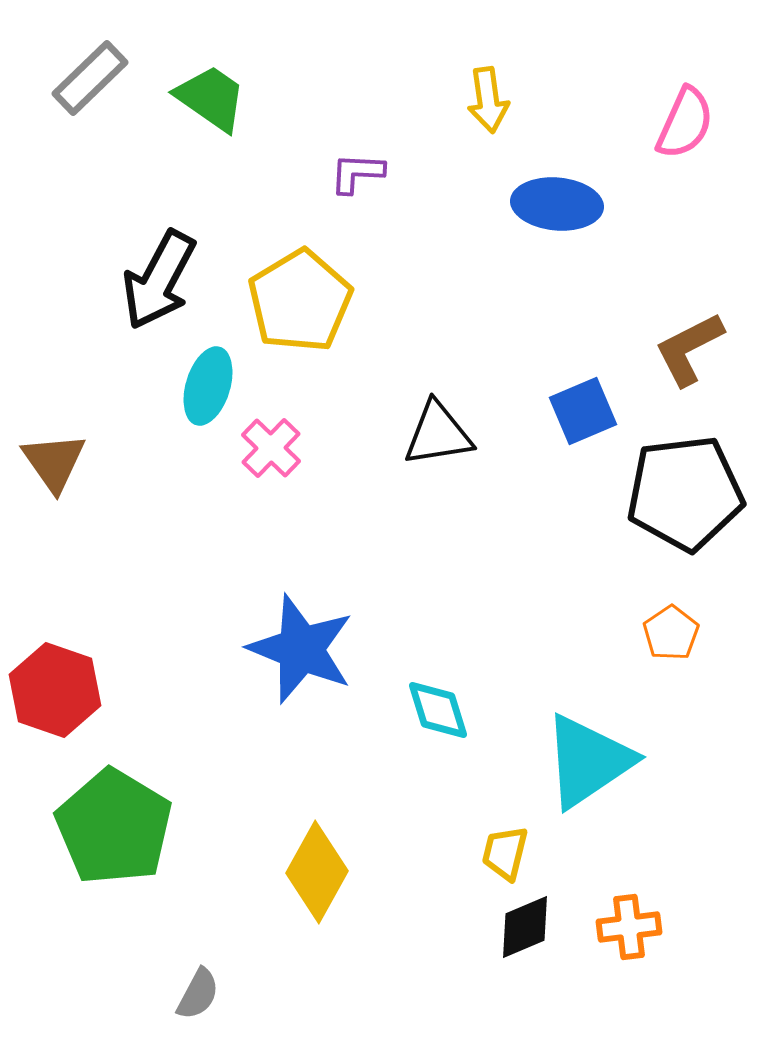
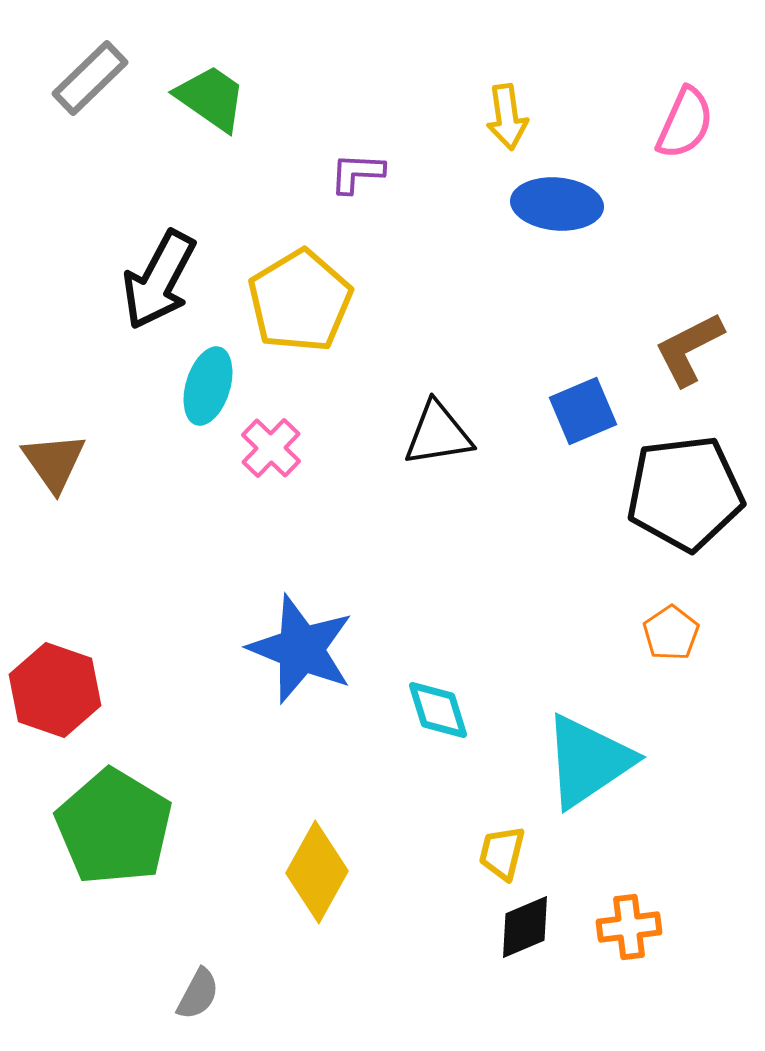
yellow arrow: moved 19 px right, 17 px down
yellow trapezoid: moved 3 px left
